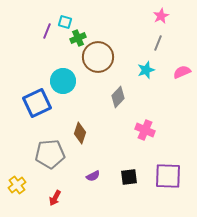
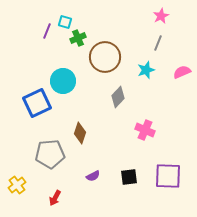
brown circle: moved 7 px right
